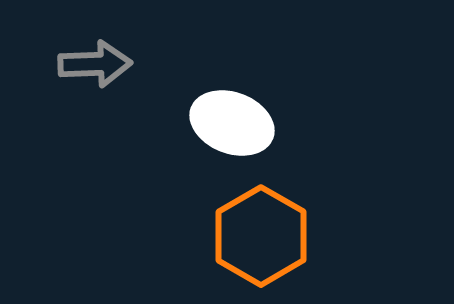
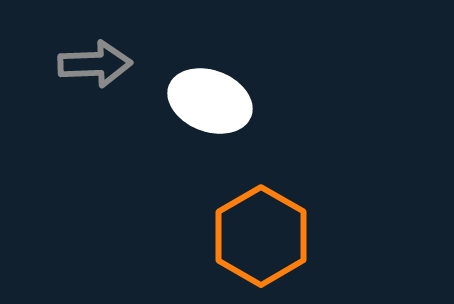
white ellipse: moved 22 px left, 22 px up
